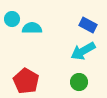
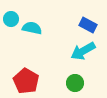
cyan circle: moved 1 px left
cyan semicircle: rotated 12 degrees clockwise
green circle: moved 4 px left, 1 px down
